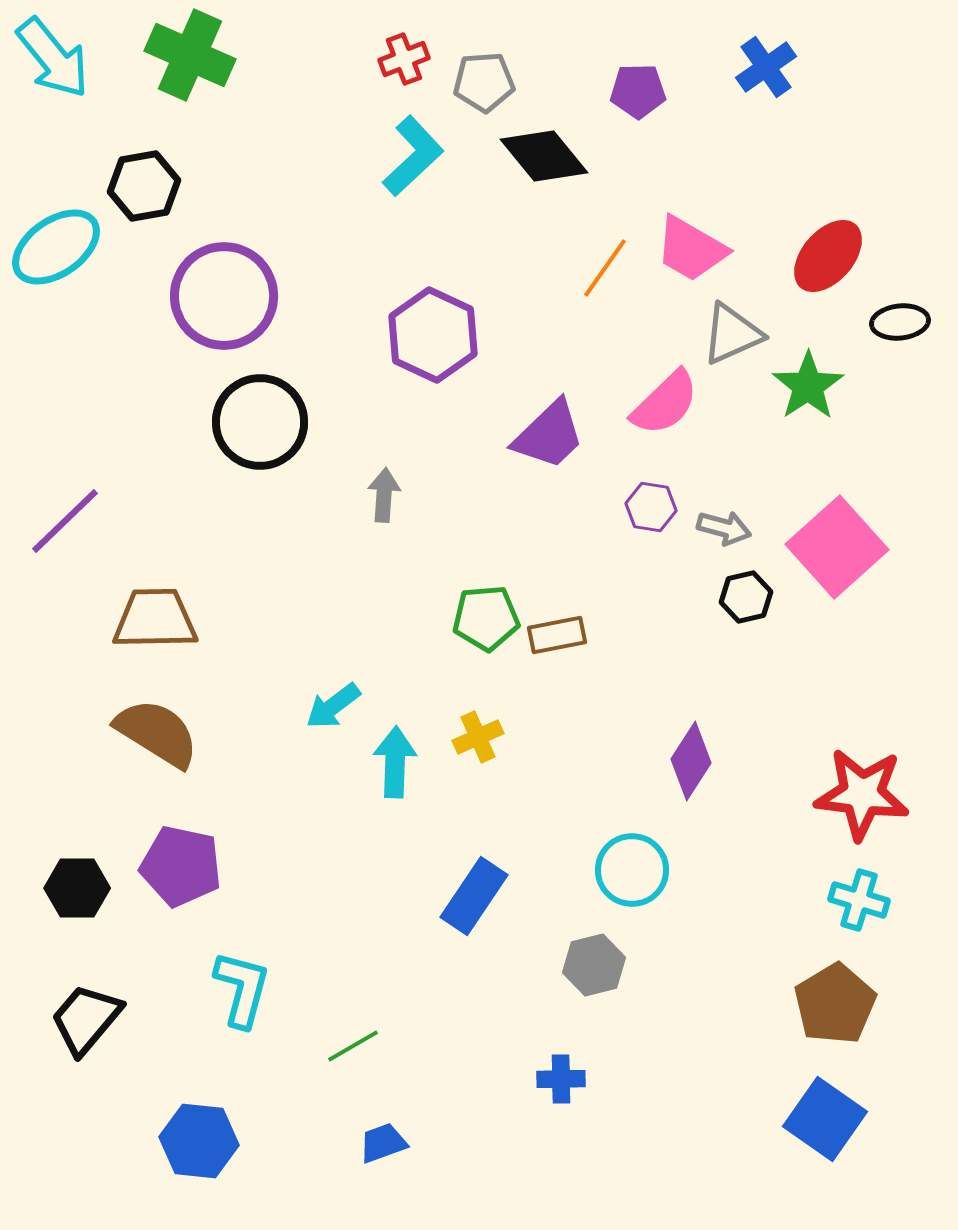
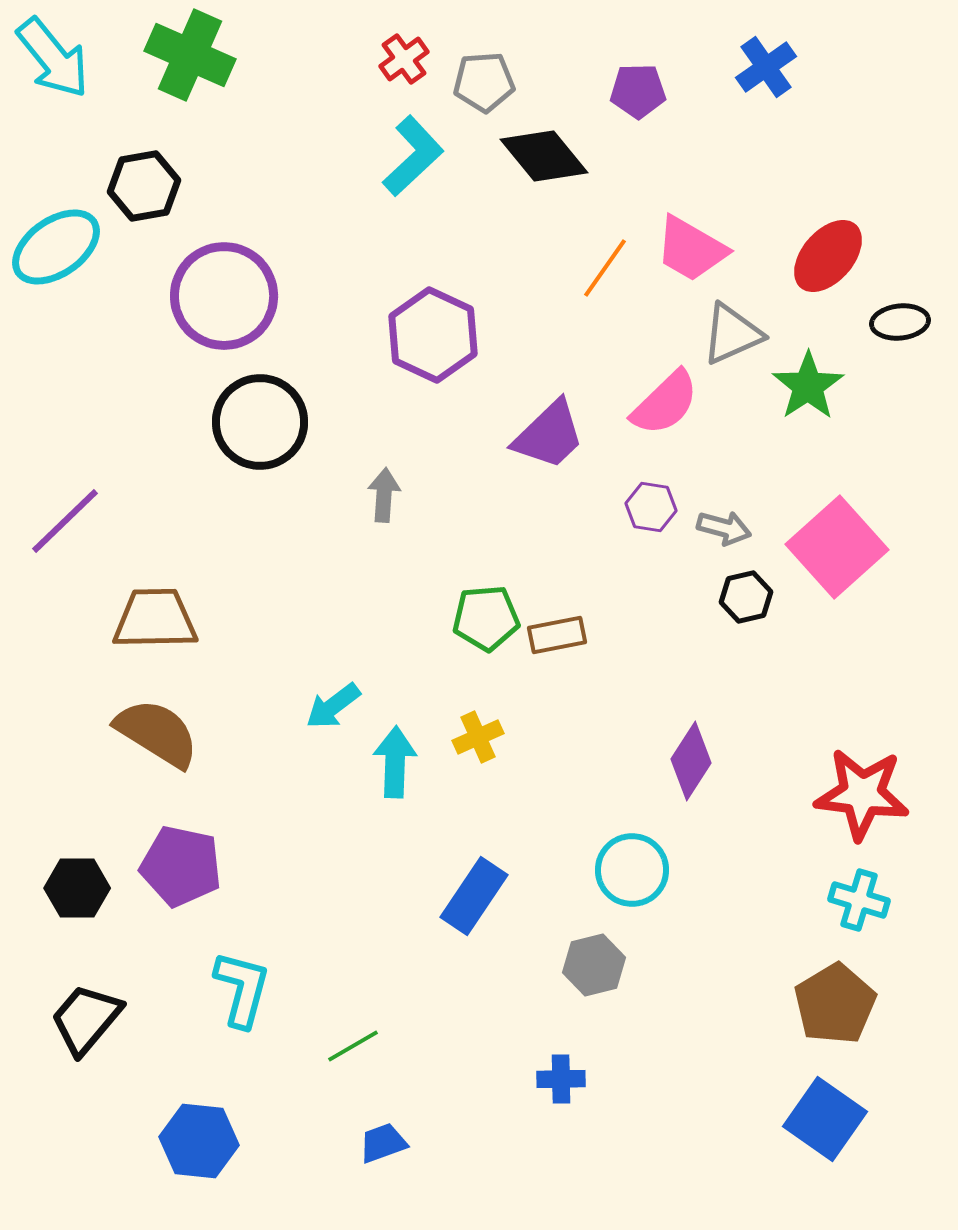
red cross at (404, 59): rotated 15 degrees counterclockwise
